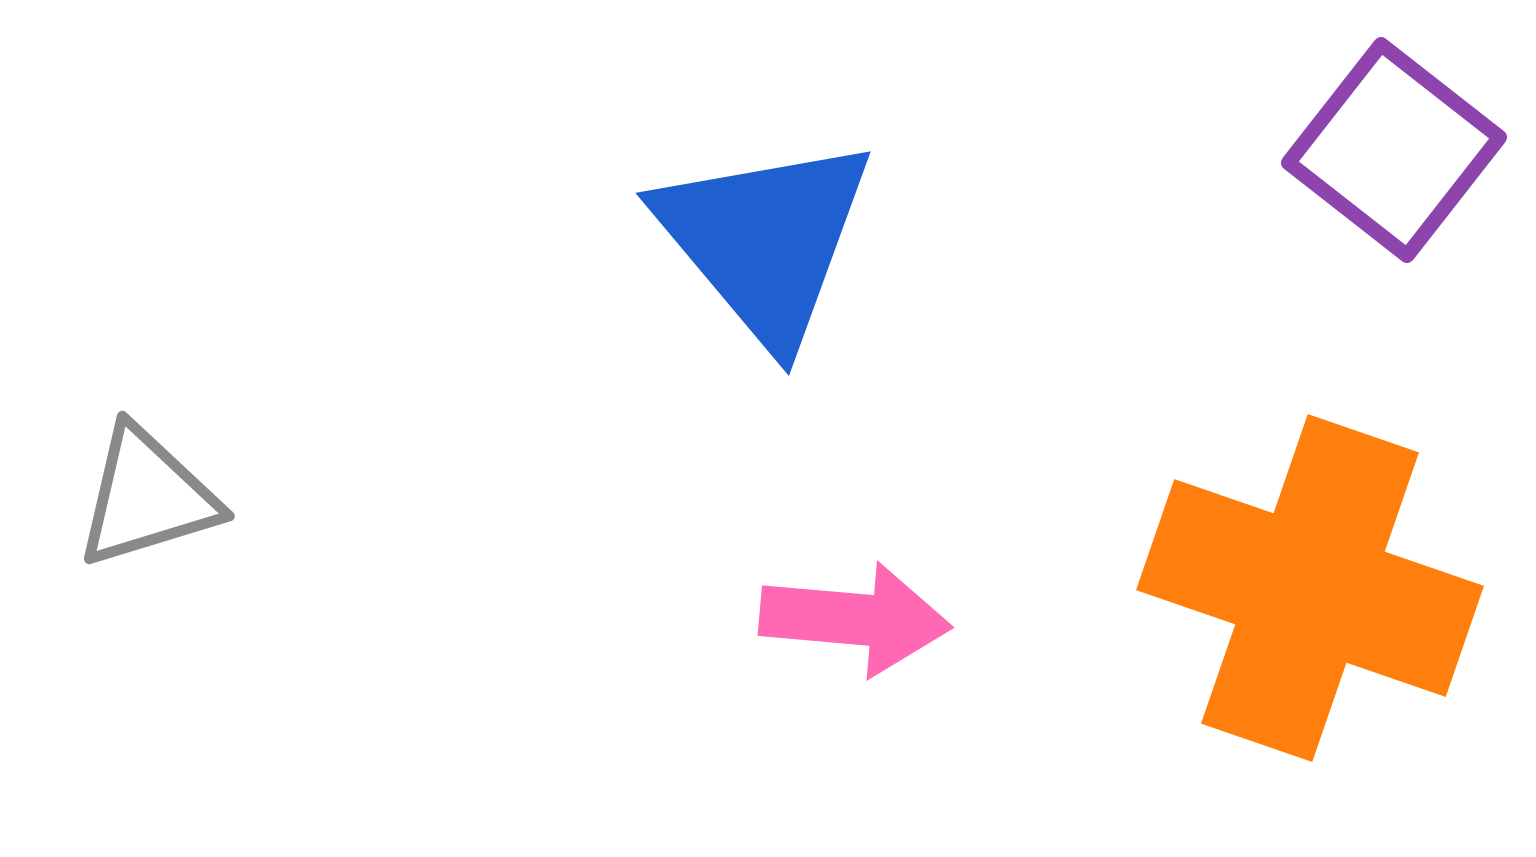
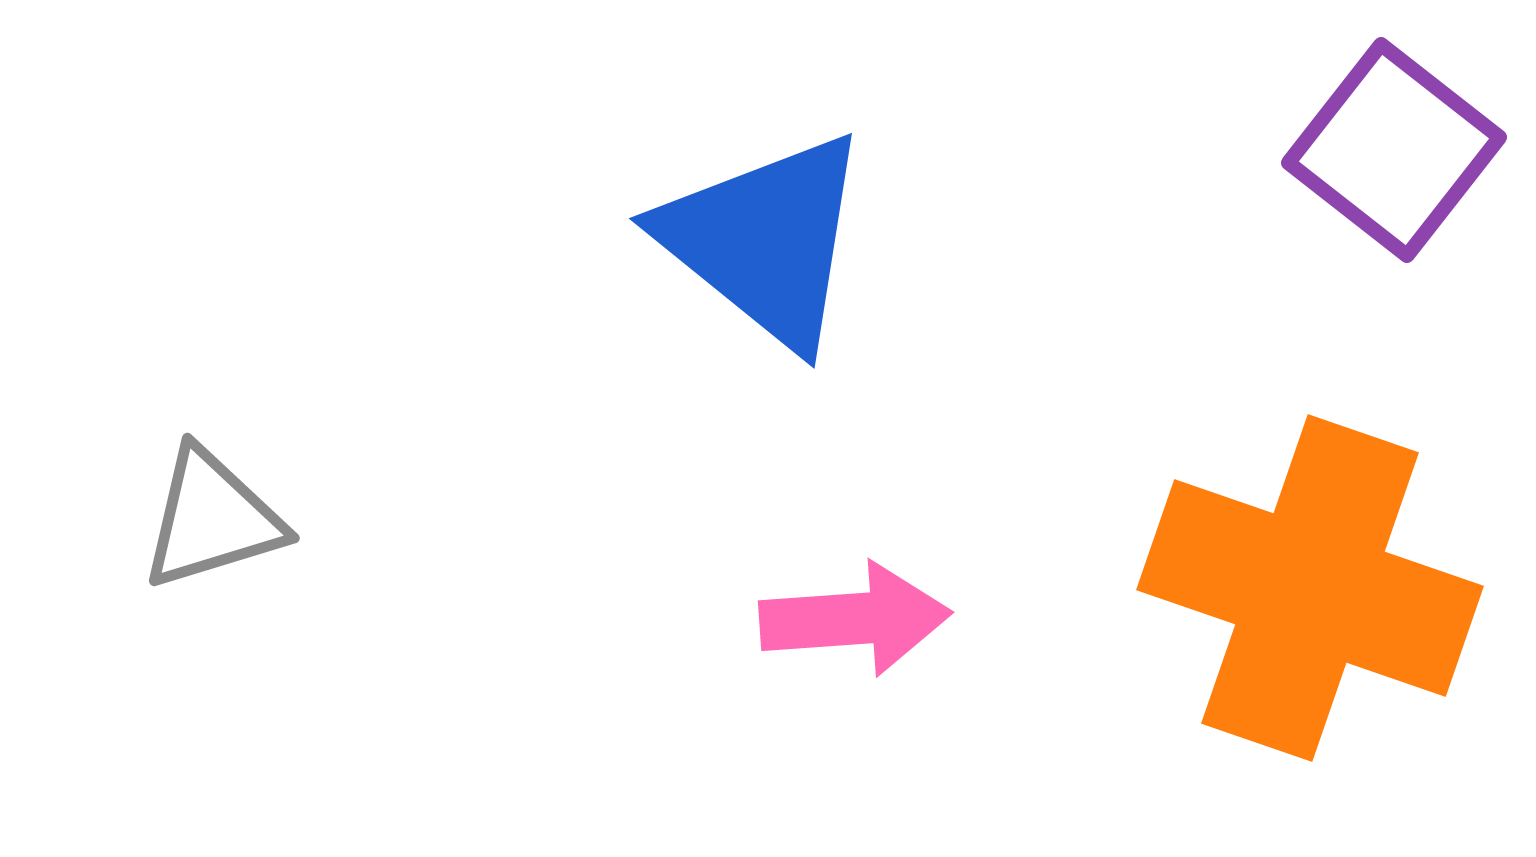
blue triangle: rotated 11 degrees counterclockwise
gray triangle: moved 65 px right, 22 px down
pink arrow: rotated 9 degrees counterclockwise
